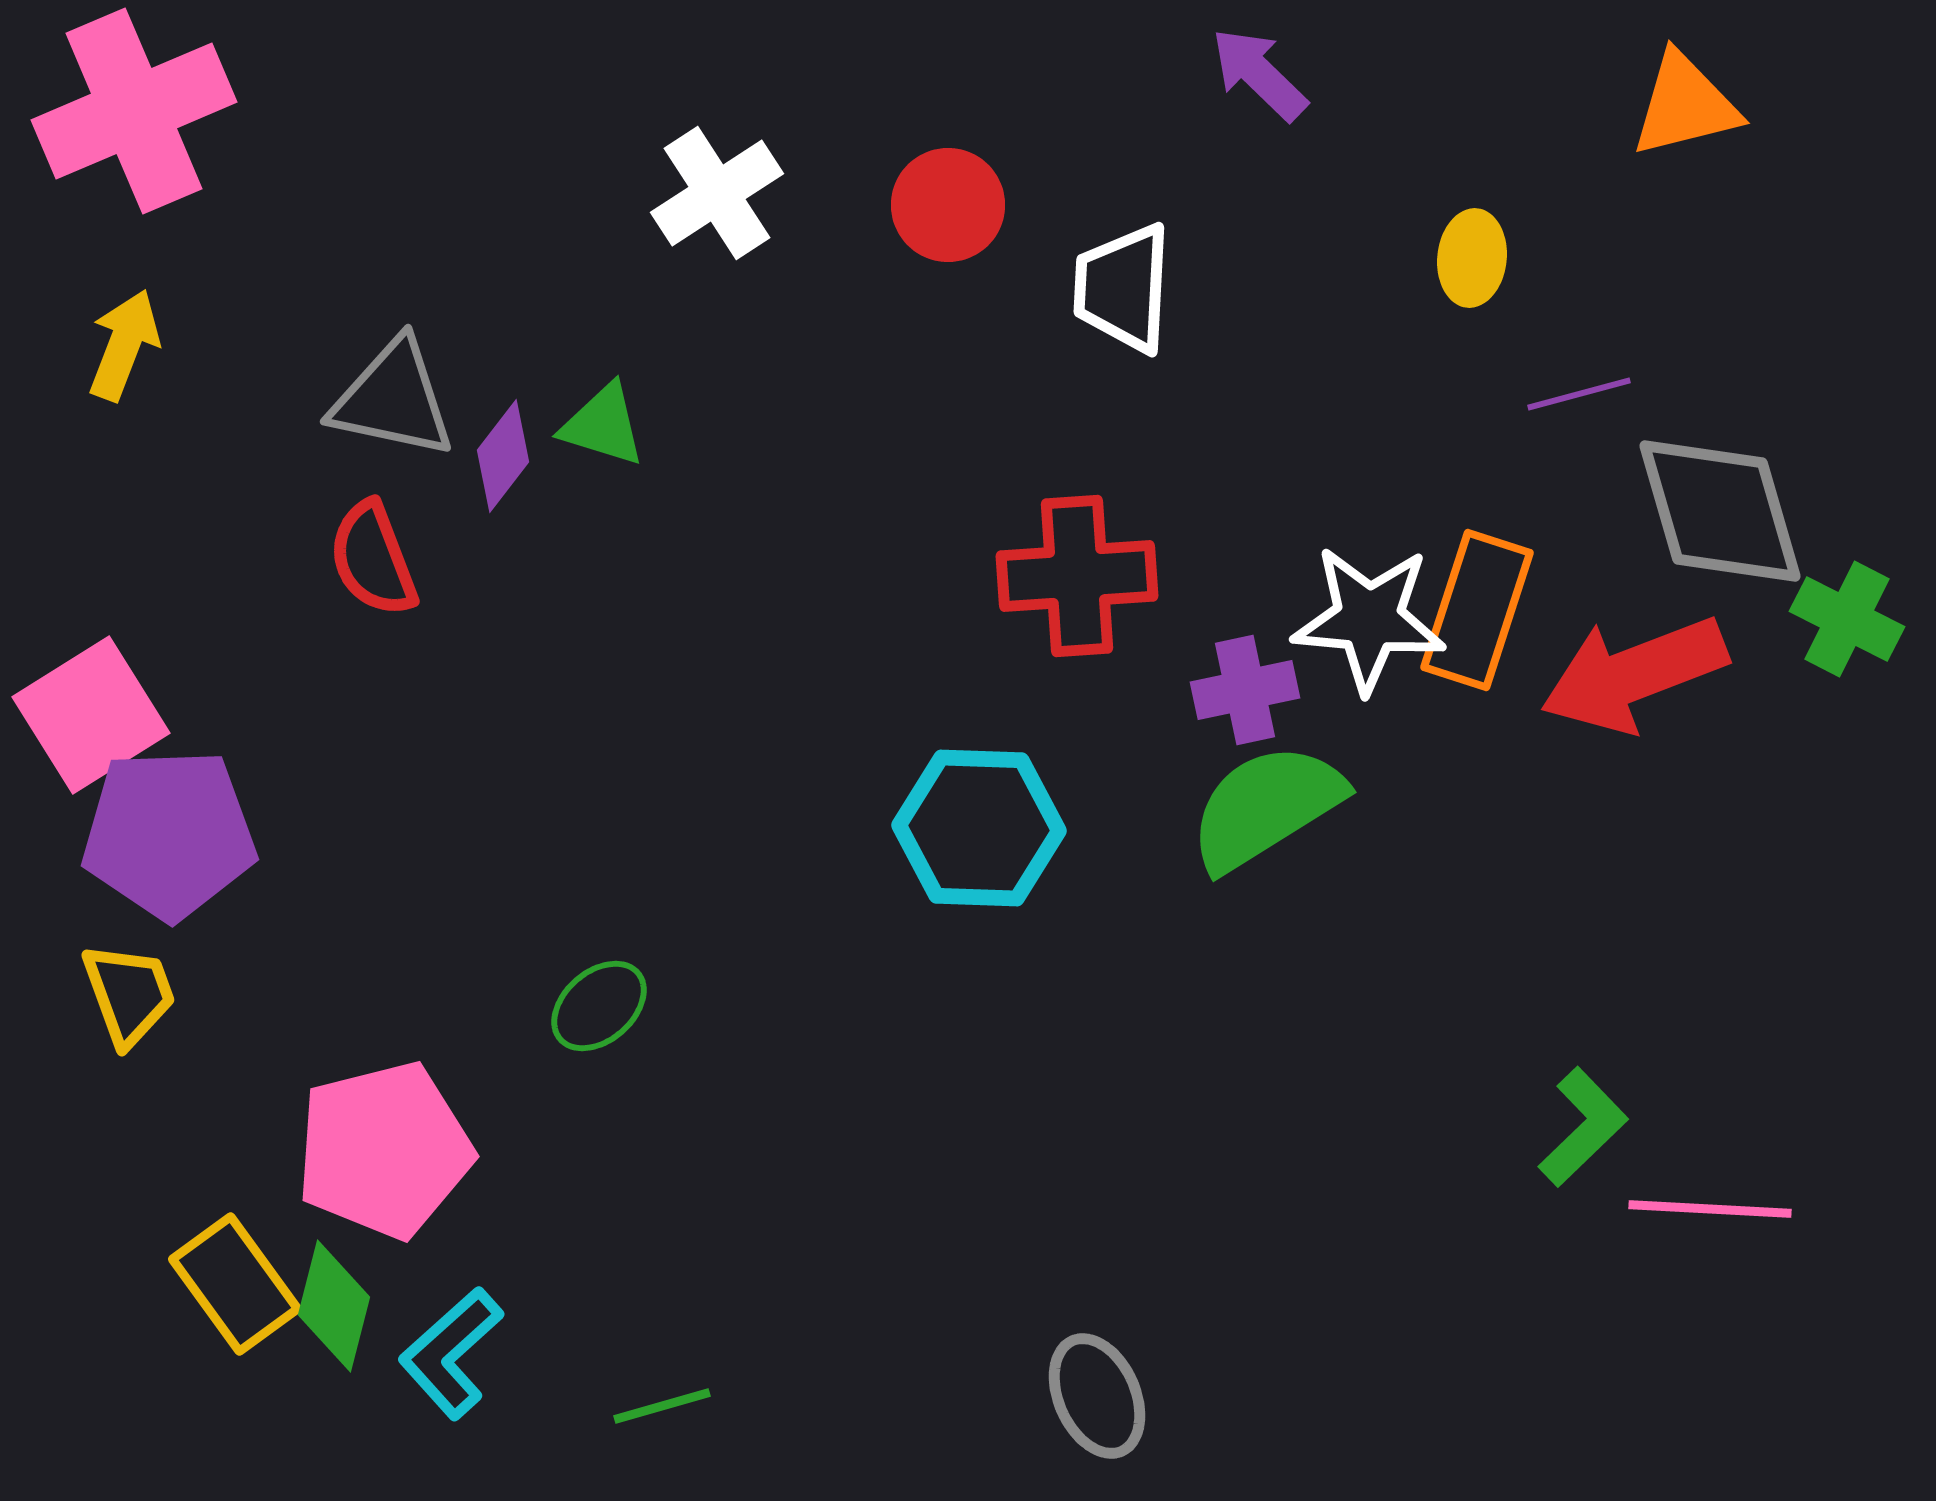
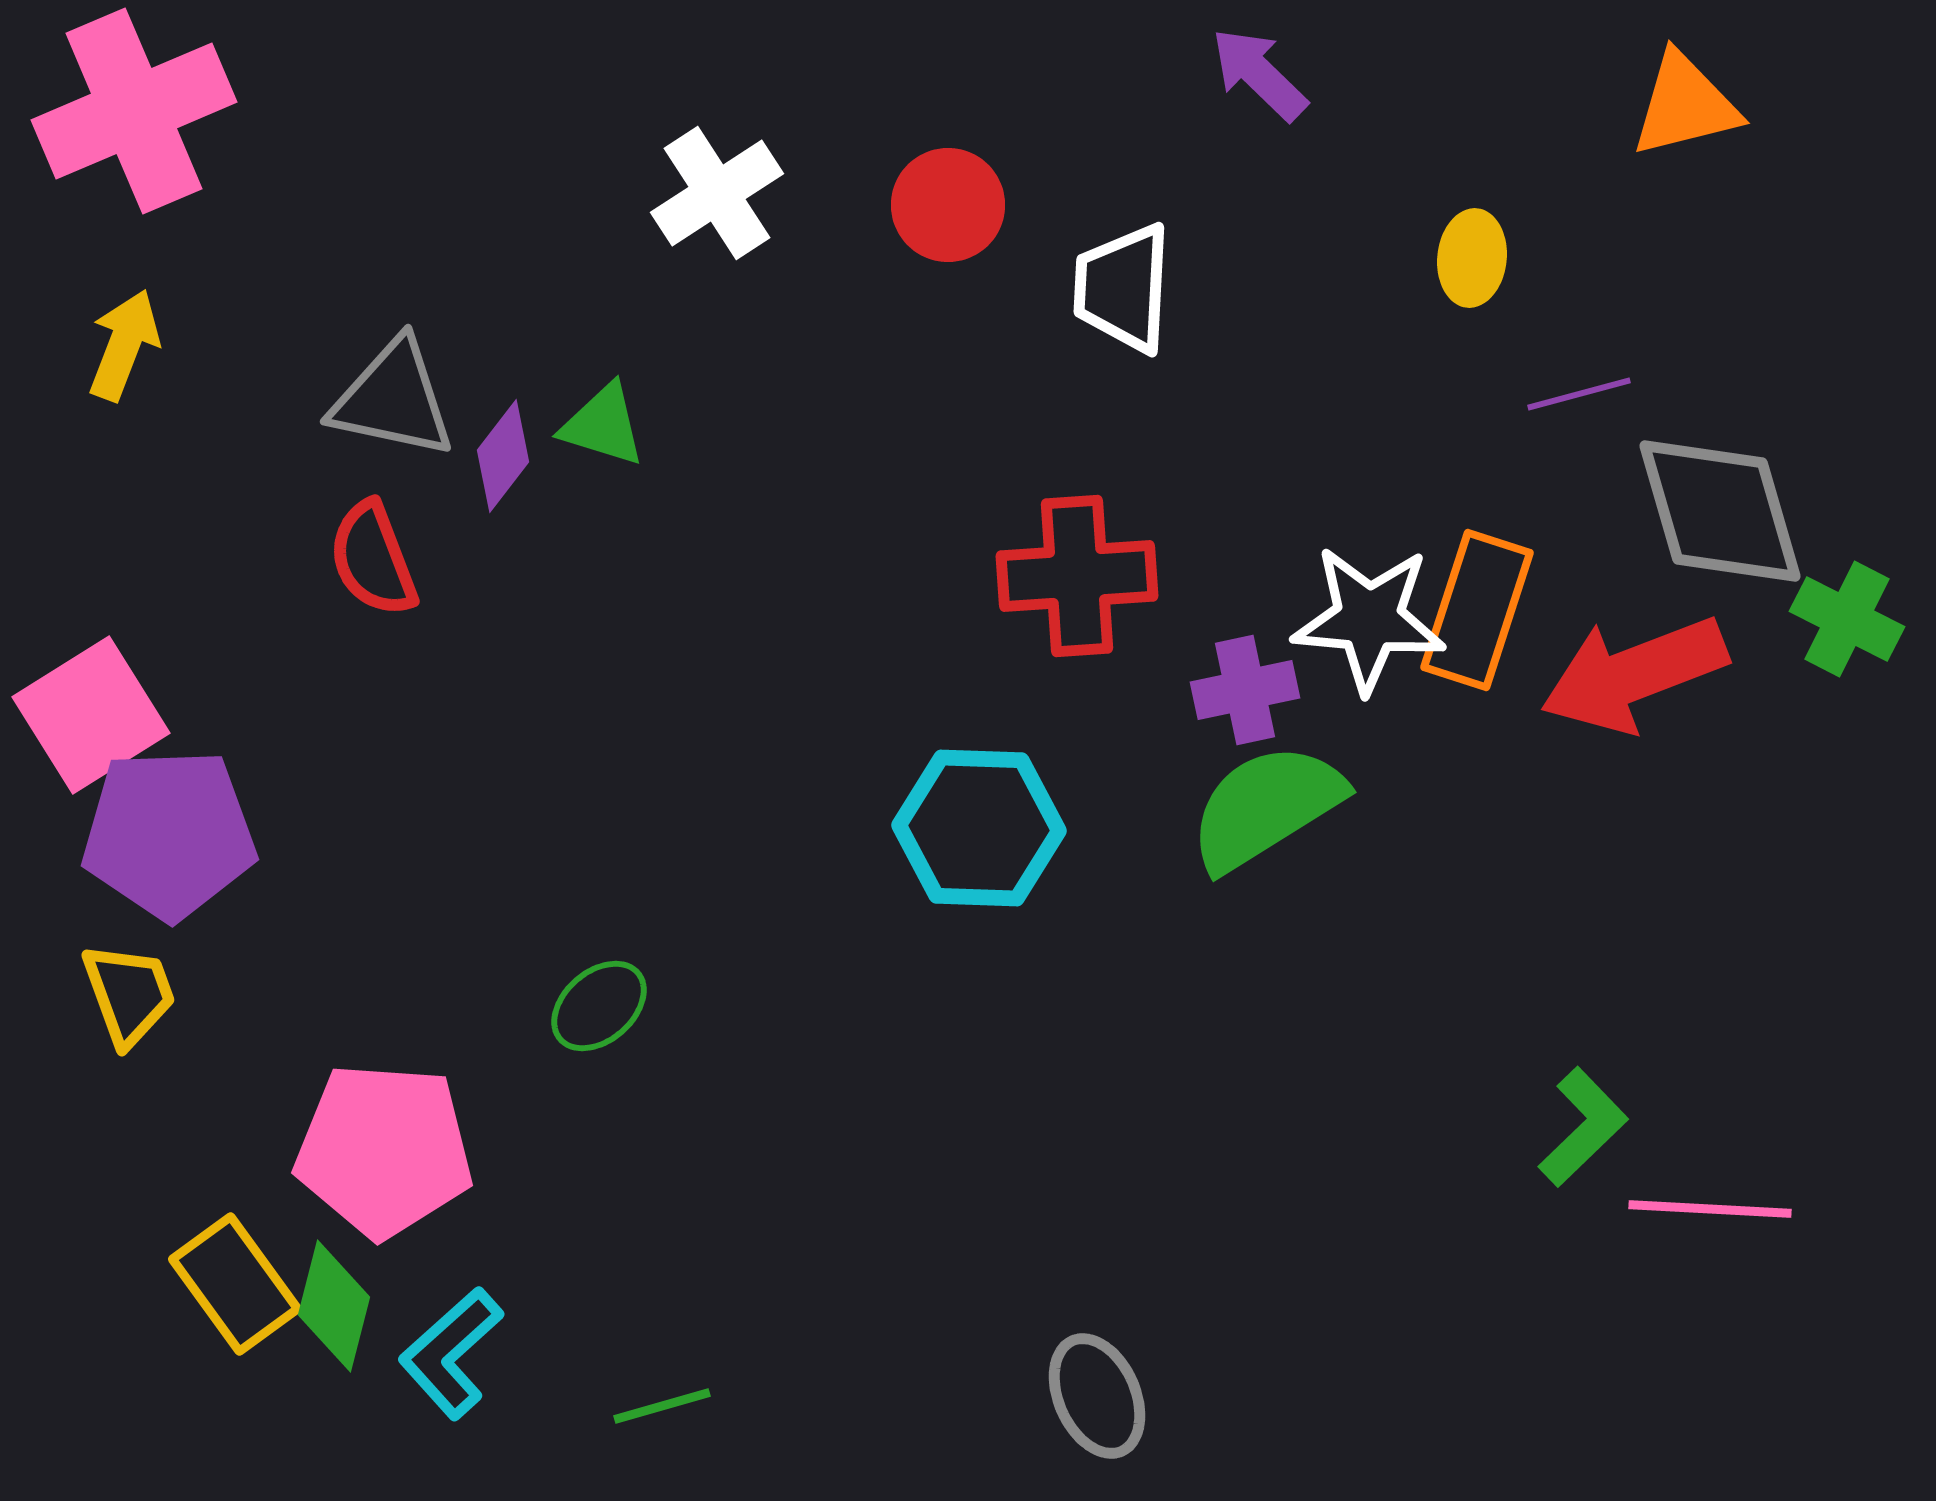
pink pentagon: rotated 18 degrees clockwise
